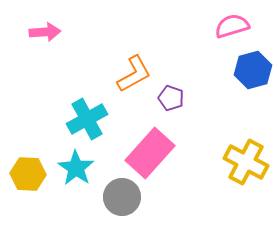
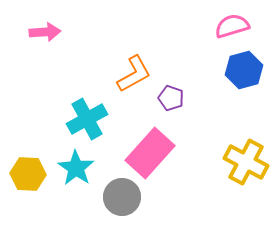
blue hexagon: moved 9 px left
